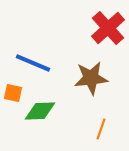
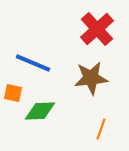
red cross: moved 11 px left, 1 px down
